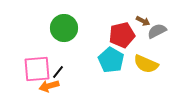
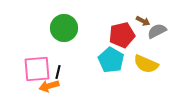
black line: rotated 24 degrees counterclockwise
